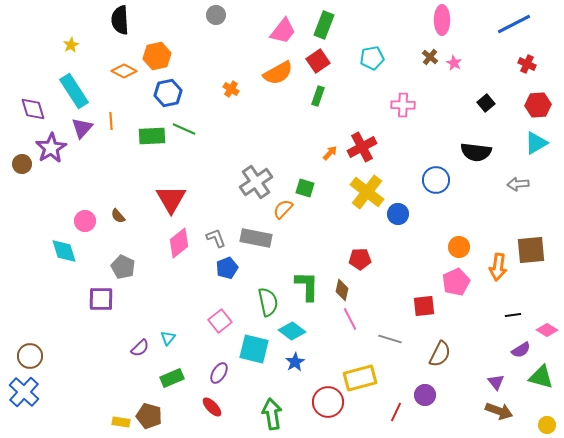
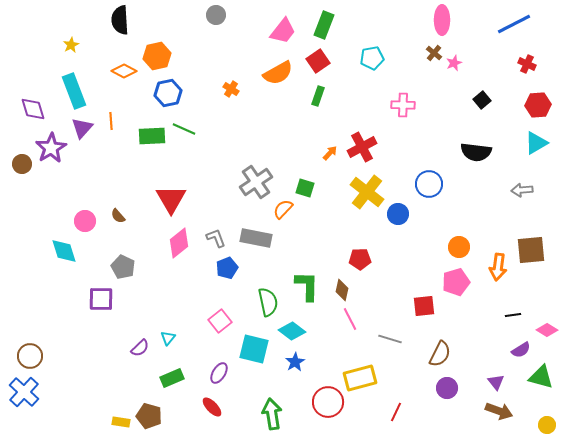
brown cross at (430, 57): moved 4 px right, 4 px up
pink star at (454, 63): rotated 21 degrees clockwise
cyan rectangle at (74, 91): rotated 12 degrees clockwise
black square at (486, 103): moved 4 px left, 3 px up
blue circle at (436, 180): moved 7 px left, 4 px down
gray arrow at (518, 184): moved 4 px right, 6 px down
pink pentagon at (456, 282): rotated 8 degrees clockwise
purple circle at (425, 395): moved 22 px right, 7 px up
